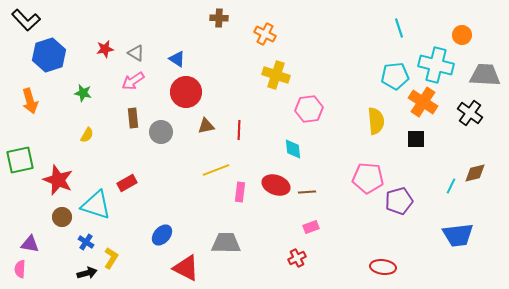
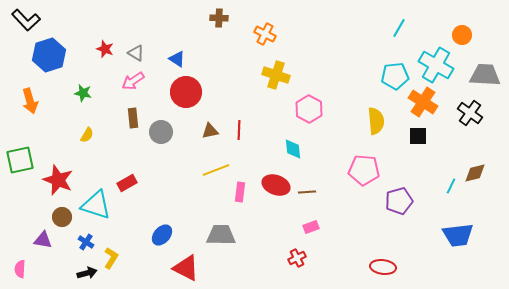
cyan line at (399, 28): rotated 48 degrees clockwise
red star at (105, 49): rotated 30 degrees clockwise
cyan cross at (436, 65): rotated 16 degrees clockwise
pink hexagon at (309, 109): rotated 24 degrees counterclockwise
brown triangle at (206, 126): moved 4 px right, 5 px down
black square at (416, 139): moved 2 px right, 3 px up
pink pentagon at (368, 178): moved 4 px left, 8 px up
gray trapezoid at (226, 243): moved 5 px left, 8 px up
purple triangle at (30, 244): moved 13 px right, 4 px up
